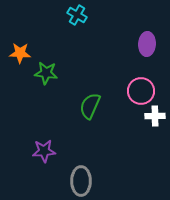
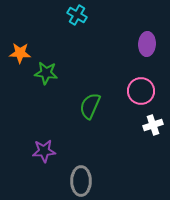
white cross: moved 2 px left, 9 px down; rotated 18 degrees counterclockwise
